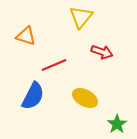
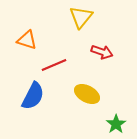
orange triangle: moved 1 px right, 4 px down
yellow ellipse: moved 2 px right, 4 px up
green star: moved 1 px left
